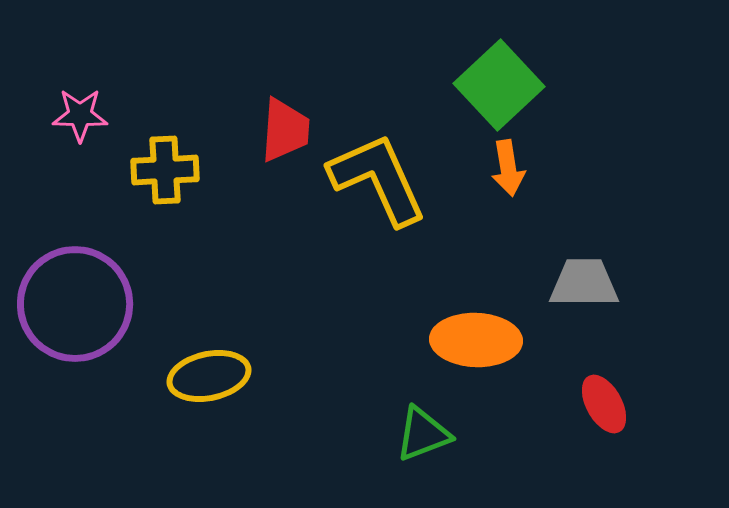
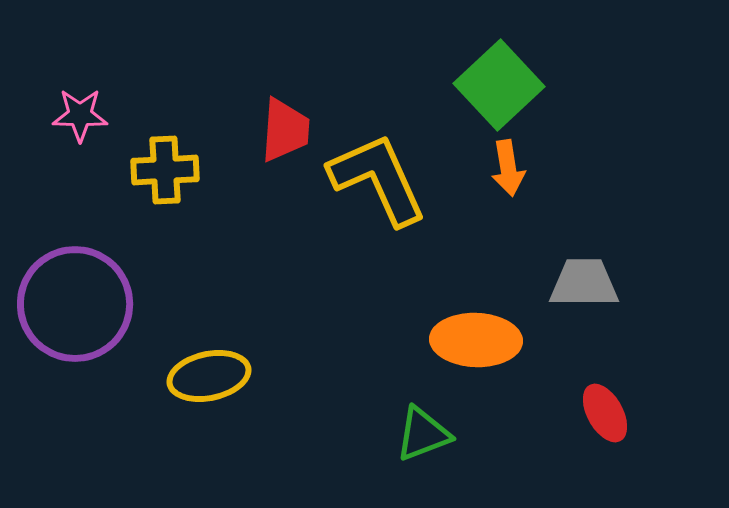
red ellipse: moved 1 px right, 9 px down
